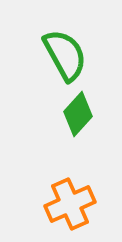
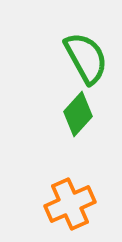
green semicircle: moved 21 px right, 3 px down
